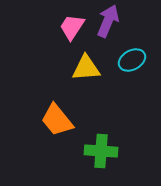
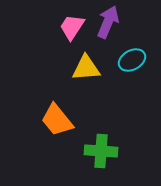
purple arrow: moved 1 px down
